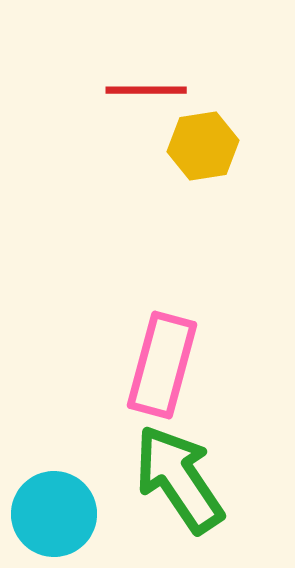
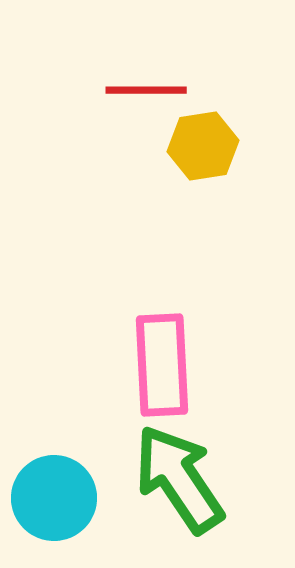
pink rectangle: rotated 18 degrees counterclockwise
cyan circle: moved 16 px up
